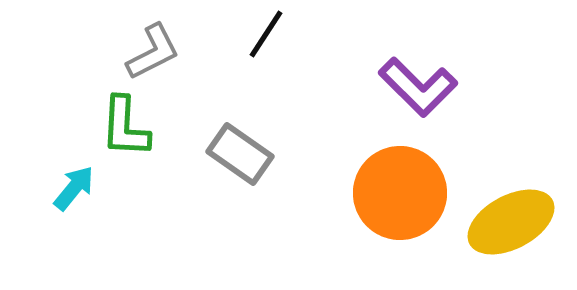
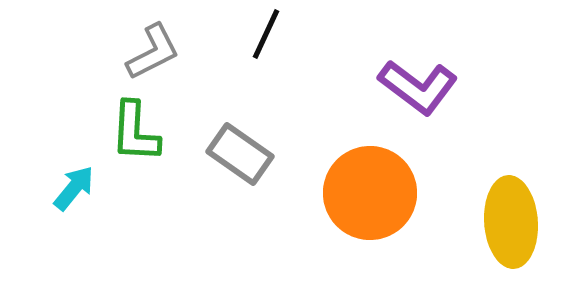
black line: rotated 8 degrees counterclockwise
purple L-shape: rotated 8 degrees counterclockwise
green L-shape: moved 10 px right, 5 px down
orange circle: moved 30 px left
yellow ellipse: rotated 66 degrees counterclockwise
